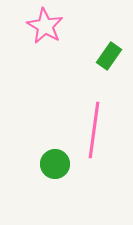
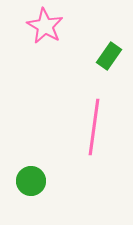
pink line: moved 3 px up
green circle: moved 24 px left, 17 px down
